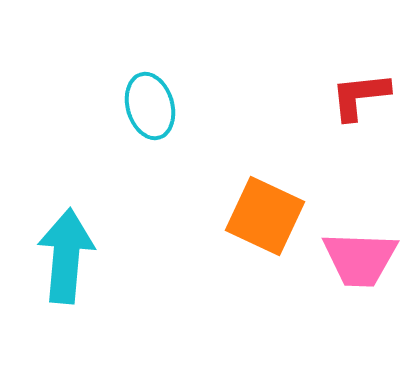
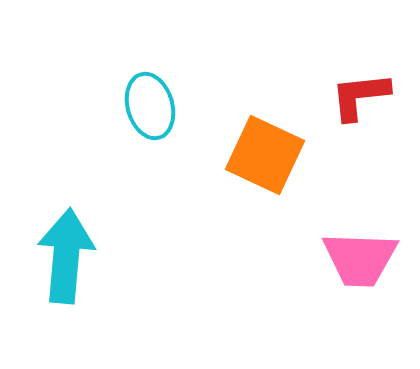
orange square: moved 61 px up
